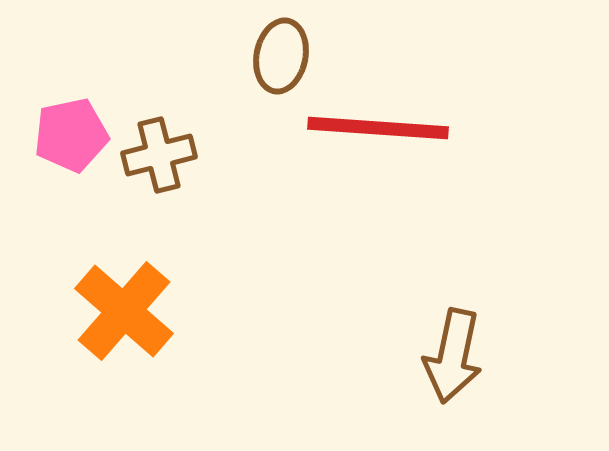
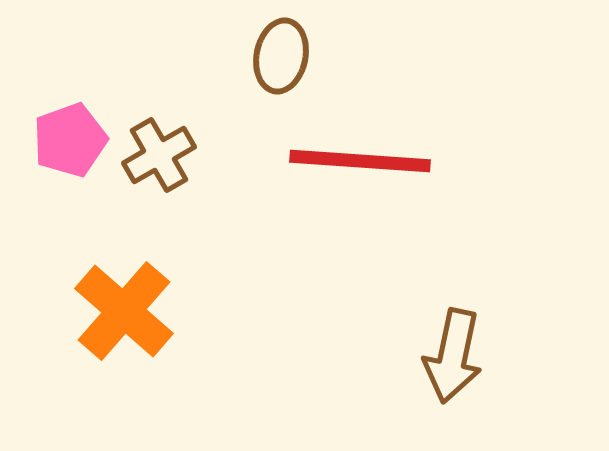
red line: moved 18 px left, 33 px down
pink pentagon: moved 1 px left, 5 px down; rotated 8 degrees counterclockwise
brown cross: rotated 16 degrees counterclockwise
